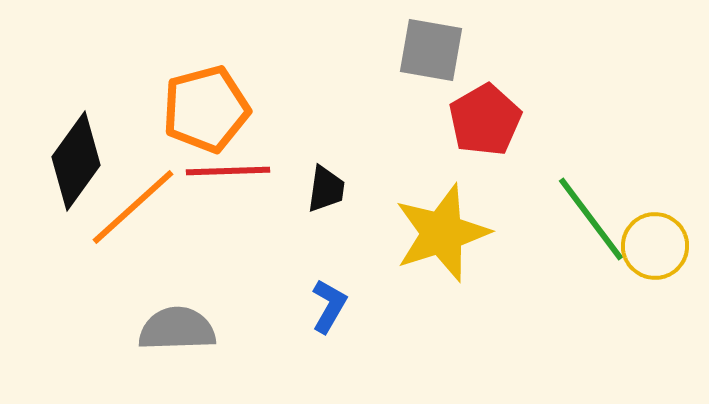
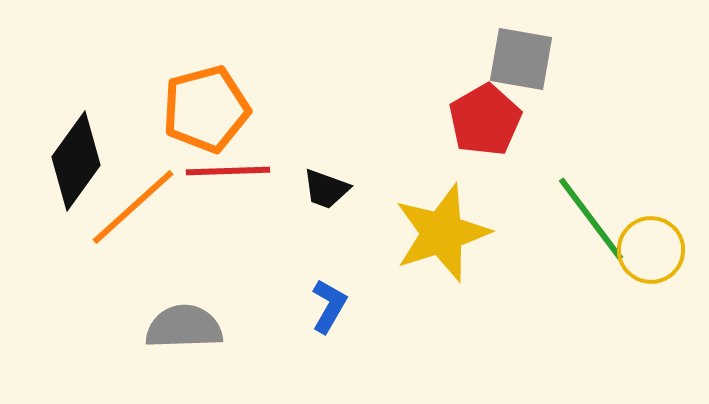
gray square: moved 90 px right, 9 px down
black trapezoid: rotated 102 degrees clockwise
yellow circle: moved 4 px left, 4 px down
gray semicircle: moved 7 px right, 2 px up
